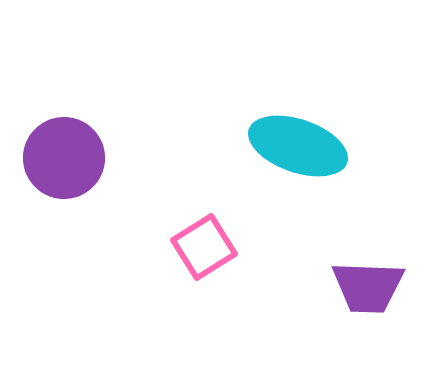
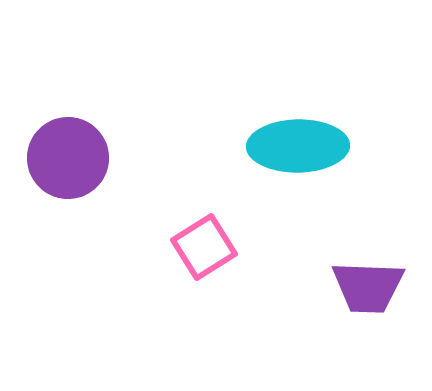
cyan ellipse: rotated 20 degrees counterclockwise
purple circle: moved 4 px right
